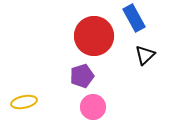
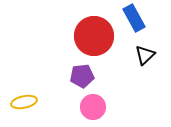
purple pentagon: rotated 10 degrees clockwise
